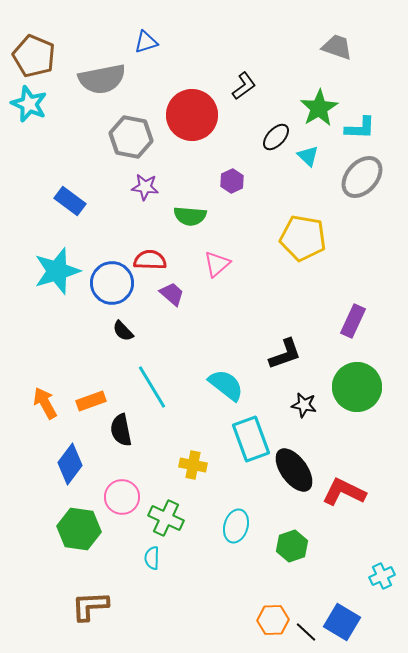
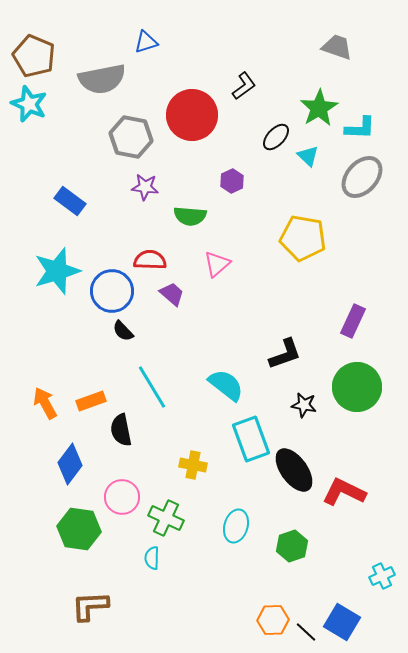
blue circle at (112, 283): moved 8 px down
